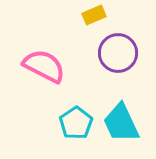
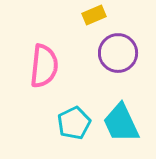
pink semicircle: rotated 69 degrees clockwise
cyan pentagon: moved 2 px left; rotated 8 degrees clockwise
